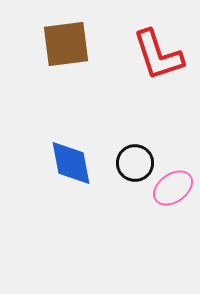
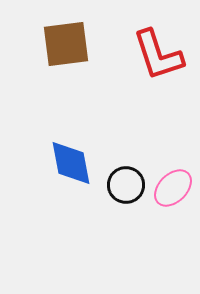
black circle: moved 9 px left, 22 px down
pink ellipse: rotated 9 degrees counterclockwise
